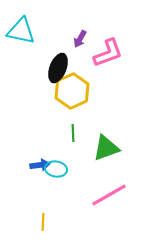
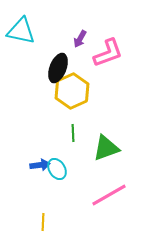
cyan ellipse: moved 1 px right; rotated 50 degrees clockwise
